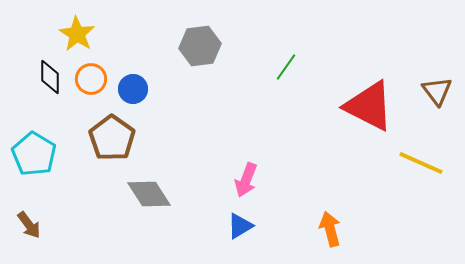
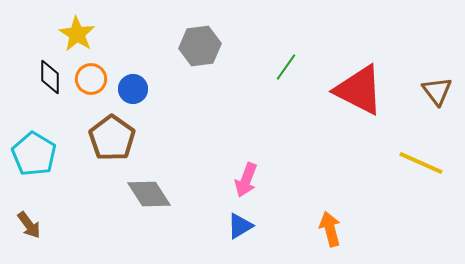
red triangle: moved 10 px left, 16 px up
